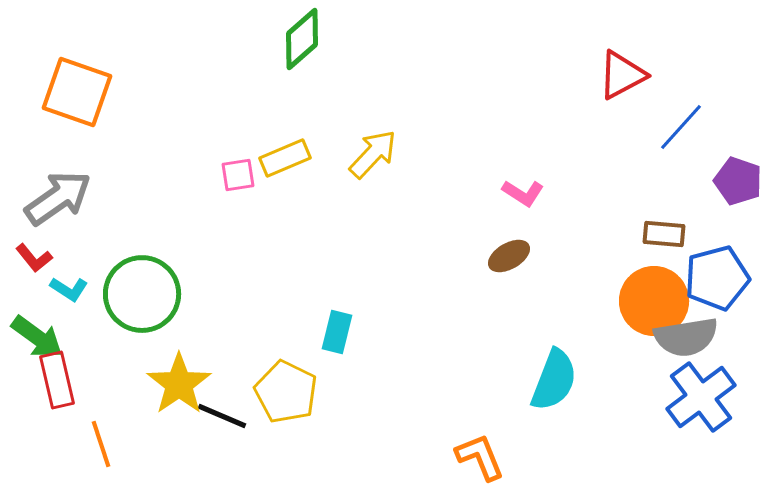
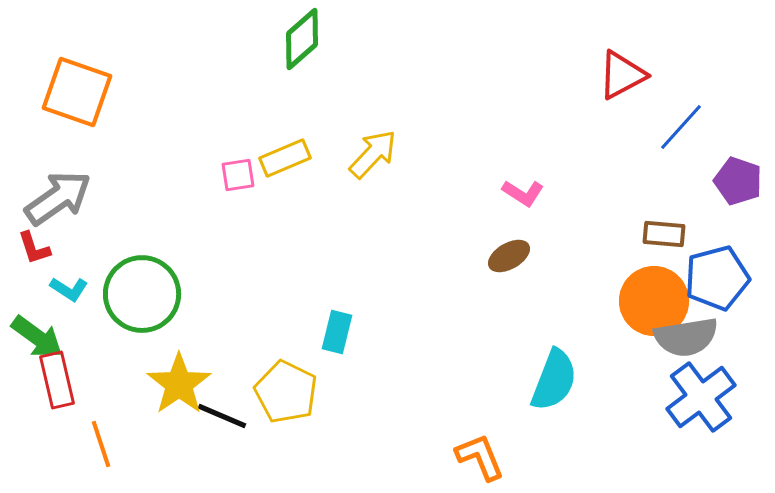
red L-shape: moved 10 px up; rotated 21 degrees clockwise
